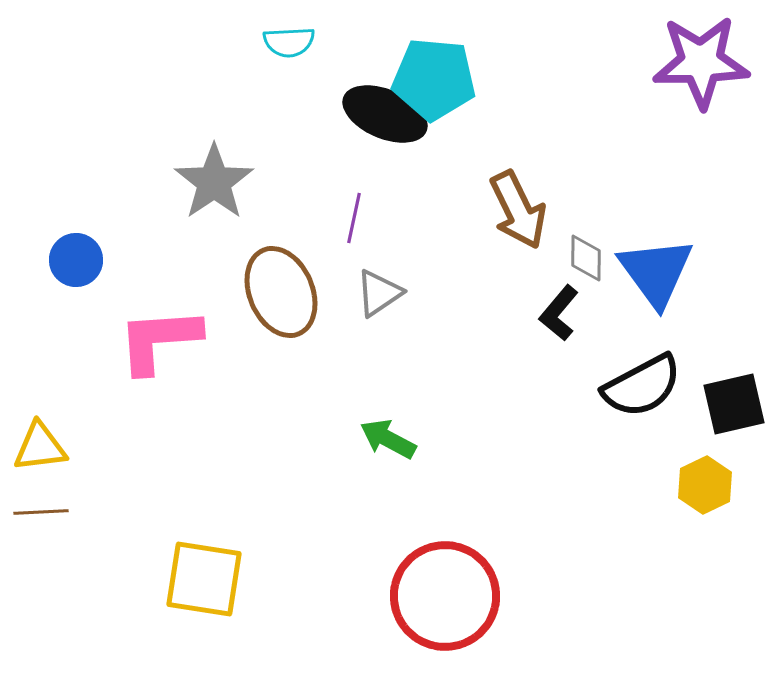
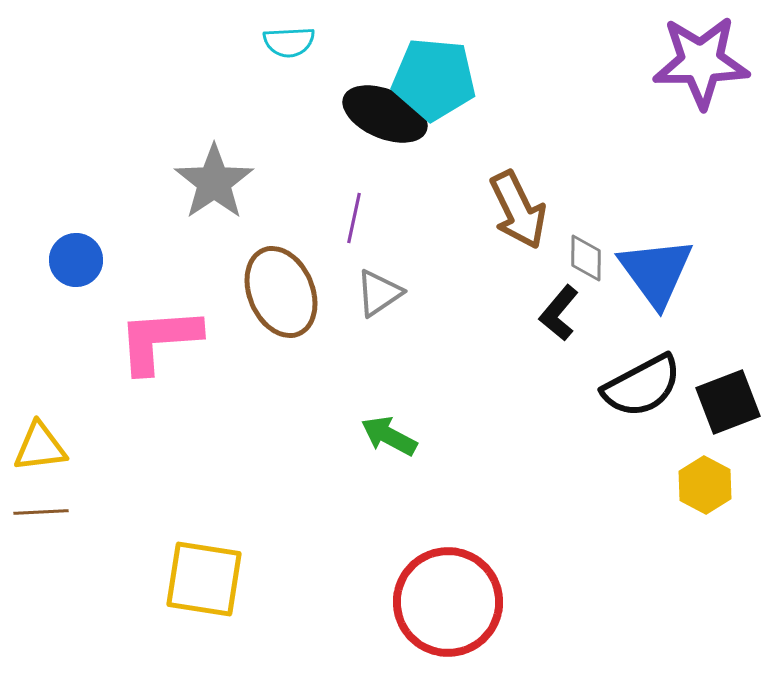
black square: moved 6 px left, 2 px up; rotated 8 degrees counterclockwise
green arrow: moved 1 px right, 3 px up
yellow hexagon: rotated 6 degrees counterclockwise
red circle: moved 3 px right, 6 px down
